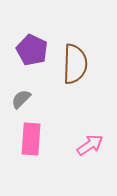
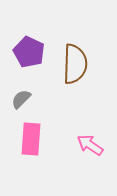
purple pentagon: moved 3 px left, 2 px down
pink arrow: rotated 112 degrees counterclockwise
